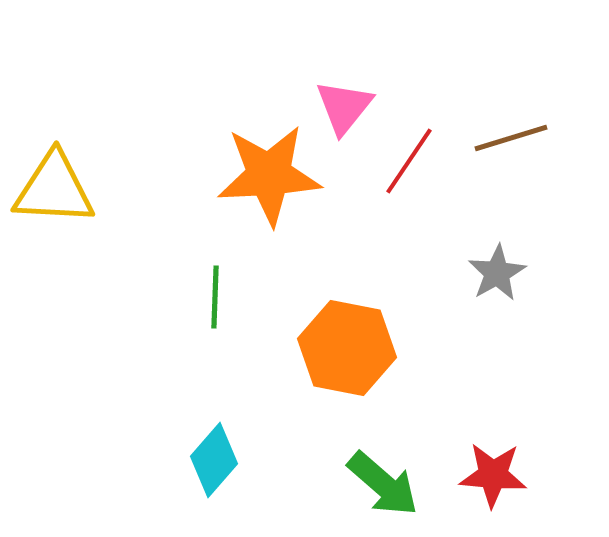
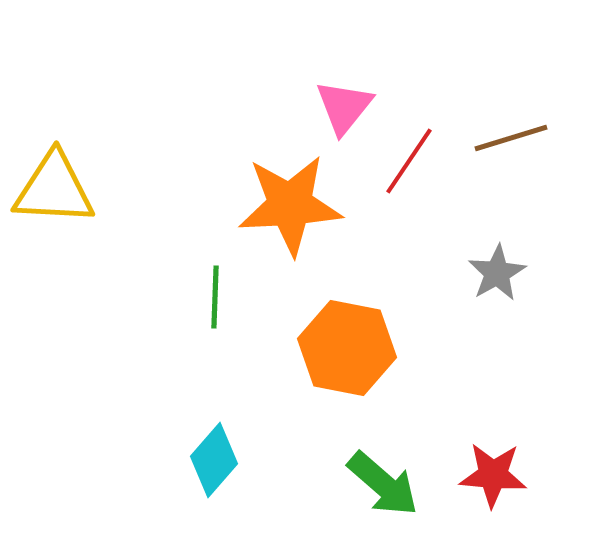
orange star: moved 21 px right, 30 px down
